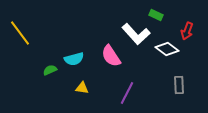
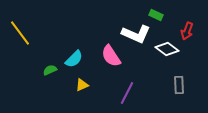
white L-shape: rotated 24 degrees counterclockwise
cyan semicircle: rotated 30 degrees counterclockwise
yellow triangle: moved 3 px up; rotated 32 degrees counterclockwise
